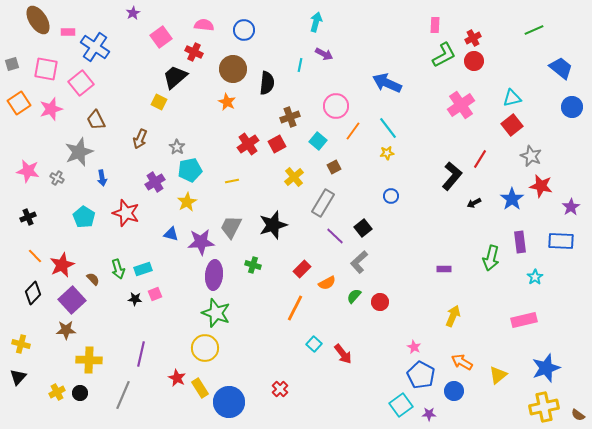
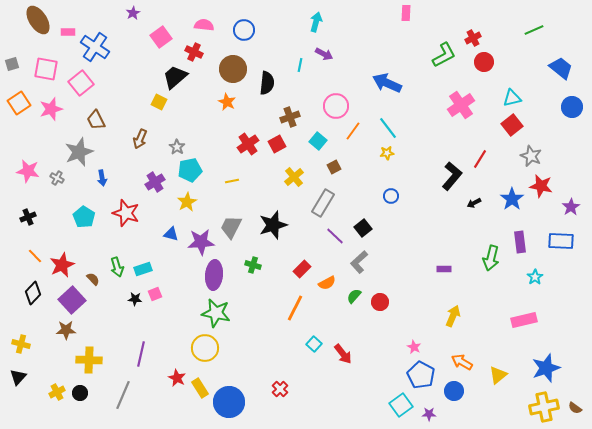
pink rectangle at (435, 25): moved 29 px left, 12 px up
red circle at (474, 61): moved 10 px right, 1 px down
green arrow at (118, 269): moved 1 px left, 2 px up
green star at (216, 313): rotated 8 degrees counterclockwise
brown semicircle at (578, 415): moved 3 px left, 7 px up
